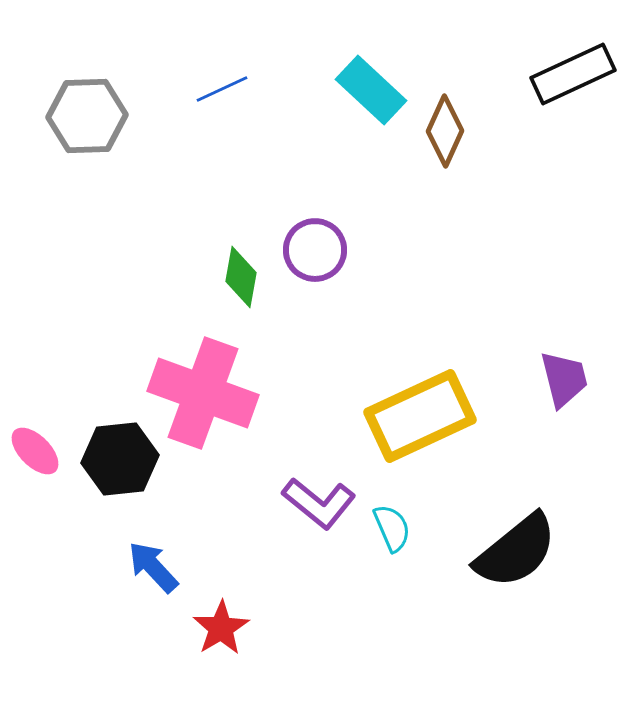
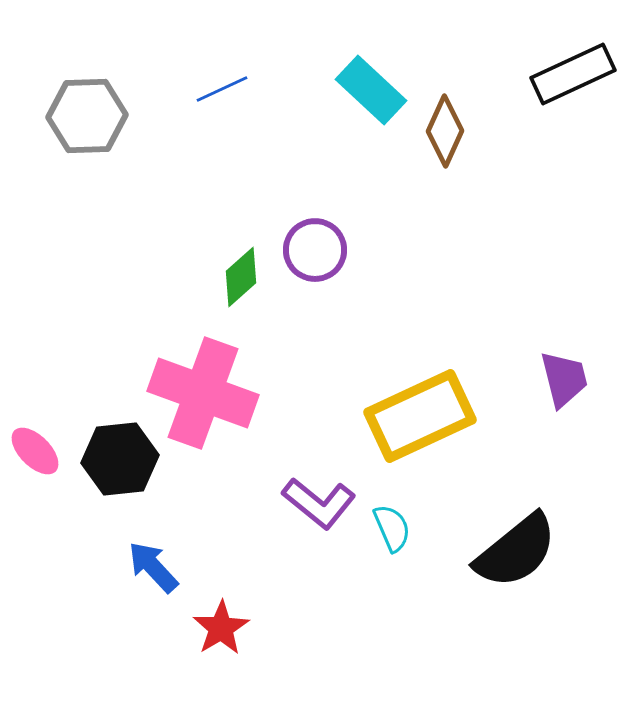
green diamond: rotated 38 degrees clockwise
